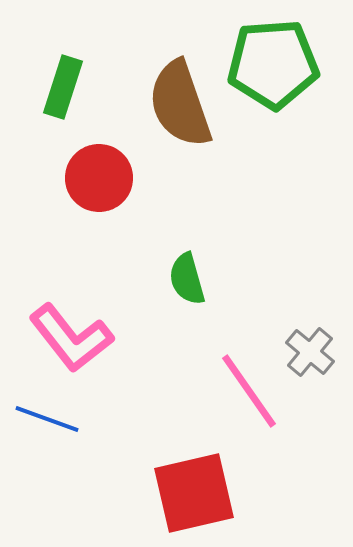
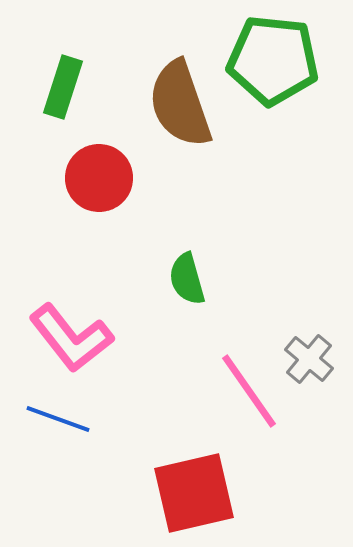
green pentagon: moved 4 px up; rotated 10 degrees clockwise
gray cross: moved 1 px left, 7 px down
blue line: moved 11 px right
